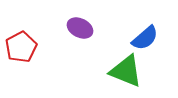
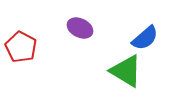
red pentagon: rotated 16 degrees counterclockwise
green triangle: rotated 9 degrees clockwise
